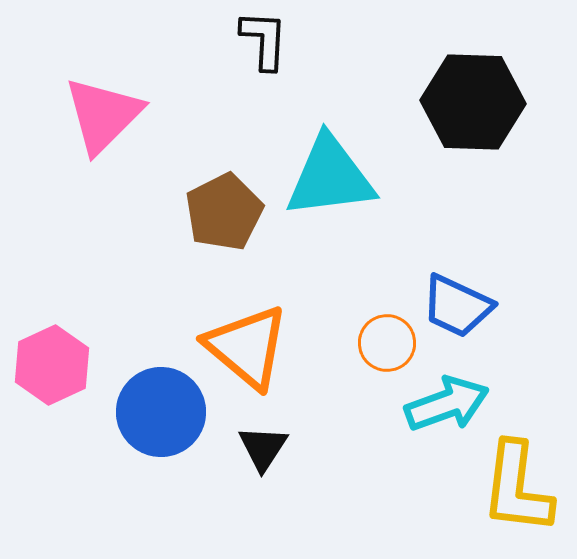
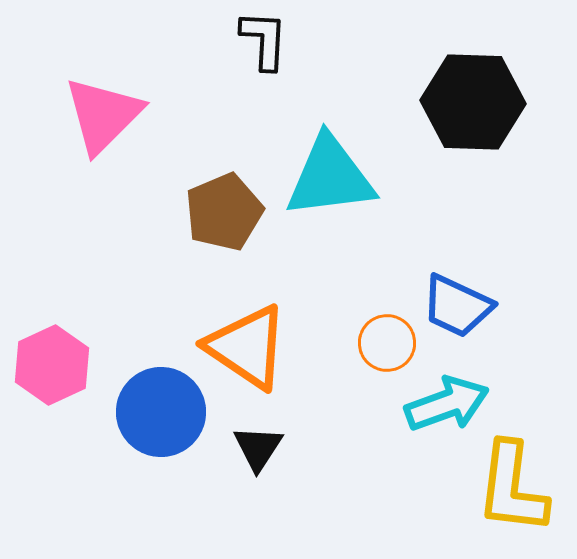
brown pentagon: rotated 4 degrees clockwise
orange triangle: rotated 6 degrees counterclockwise
black triangle: moved 5 px left
yellow L-shape: moved 5 px left
